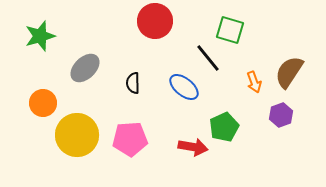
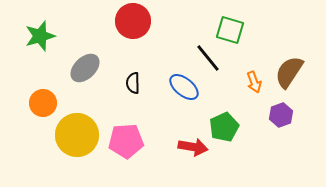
red circle: moved 22 px left
pink pentagon: moved 4 px left, 2 px down
